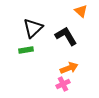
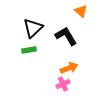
green rectangle: moved 3 px right
